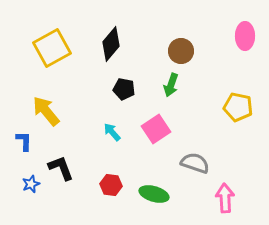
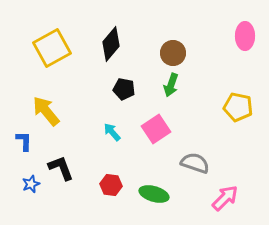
brown circle: moved 8 px left, 2 px down
pink arrow: rotated 48 degrees clockwise
